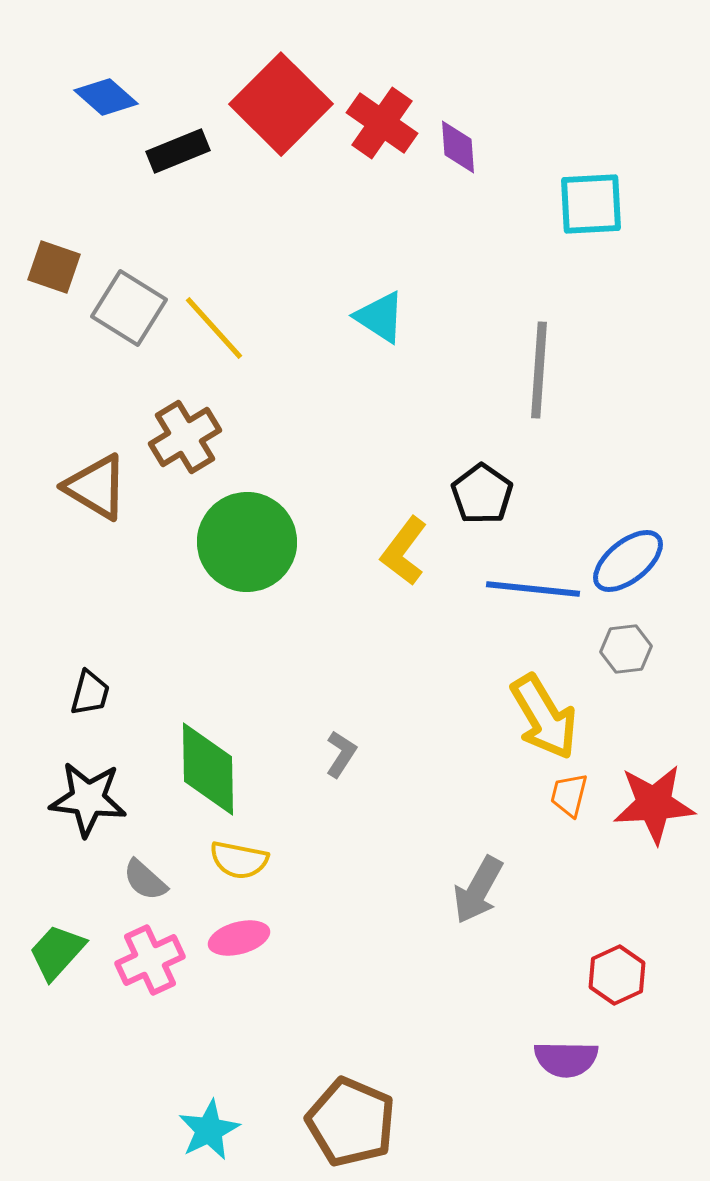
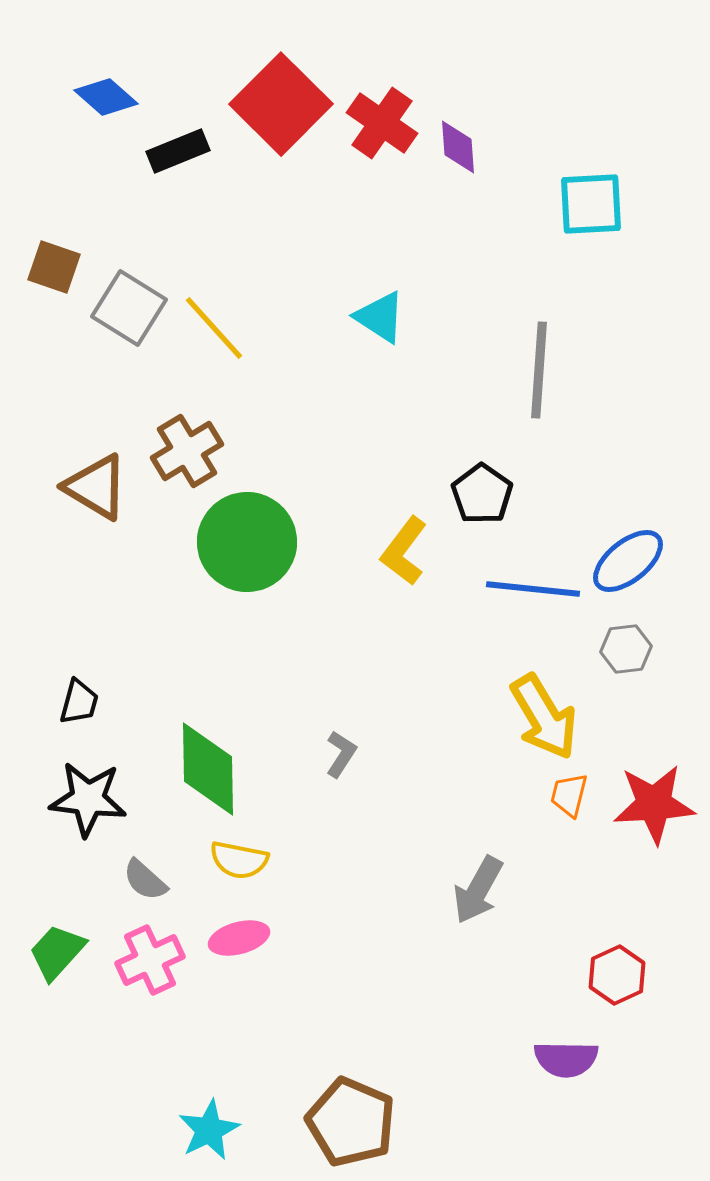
brown cross: moved 2 px right, 14 px down
black trapezoid: moved 11 px left, 9 px down
